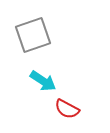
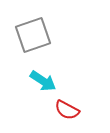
red semicircle: moved 1 px down
